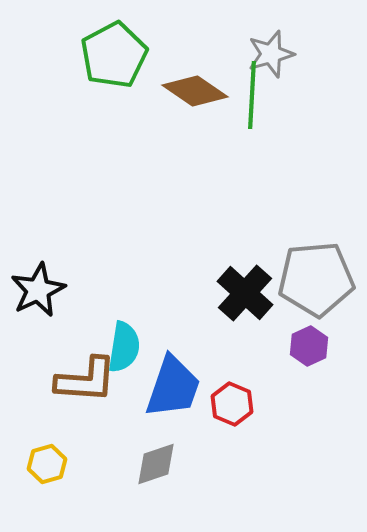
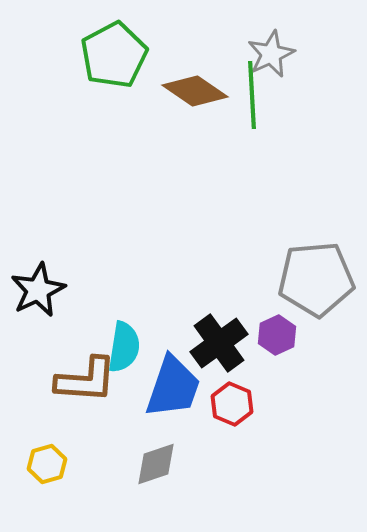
gray star: rotated 9 degrees counterclockwise
green line: rotated 6 degrees counterclockwise
black cross: moved 26 px left, 50 px down; rotated 12 degrees clockwise
purple hexagon: moved 32 px left, 11 px up
